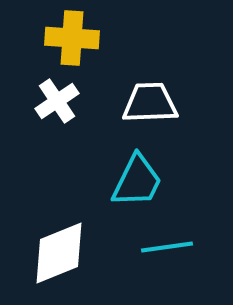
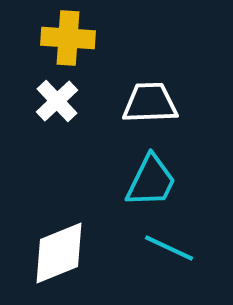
yellow cross: moved 4 px left
white cross: rotated 9 degrees counterclockwise
cyan trapezoid: moved 14 px right
cyan line: moved 2 px right, 1 px down; rotated 33 degrees clockwise
